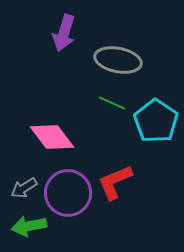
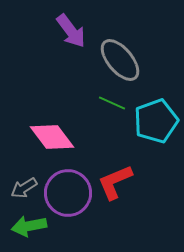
purple arrow: moved 7 px right, 2 px up; rotated 54 degrees counterclockwise
gray ellipse: moved 2 px right; rotated 39 degrees clockwise
cyan pentagon: rotated 18 degrees clockwise
